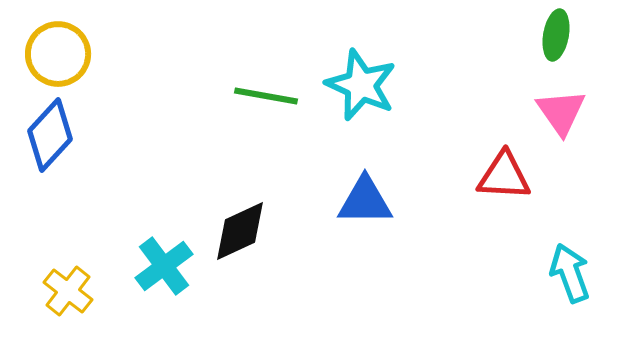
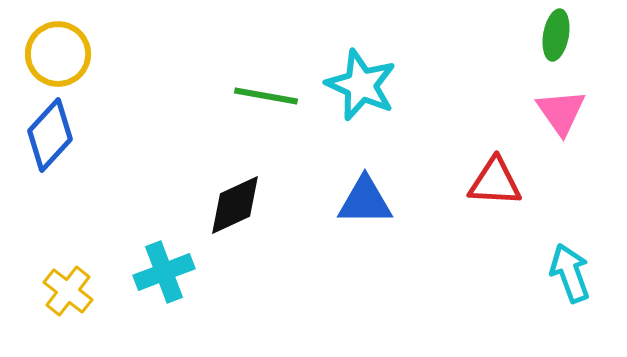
red triangle: moved 9 px left, 6 px down
black diamond: moved 5 px left, 26 px up
cyan cross: moved 6 px down; rotated 16 degrees clockwise
